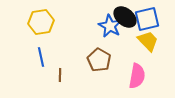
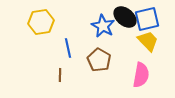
blue star: moved 7 px left
blue line: moved 27 px right, 9 px up
pink semicircle: moved 4 px right, 1 px up
